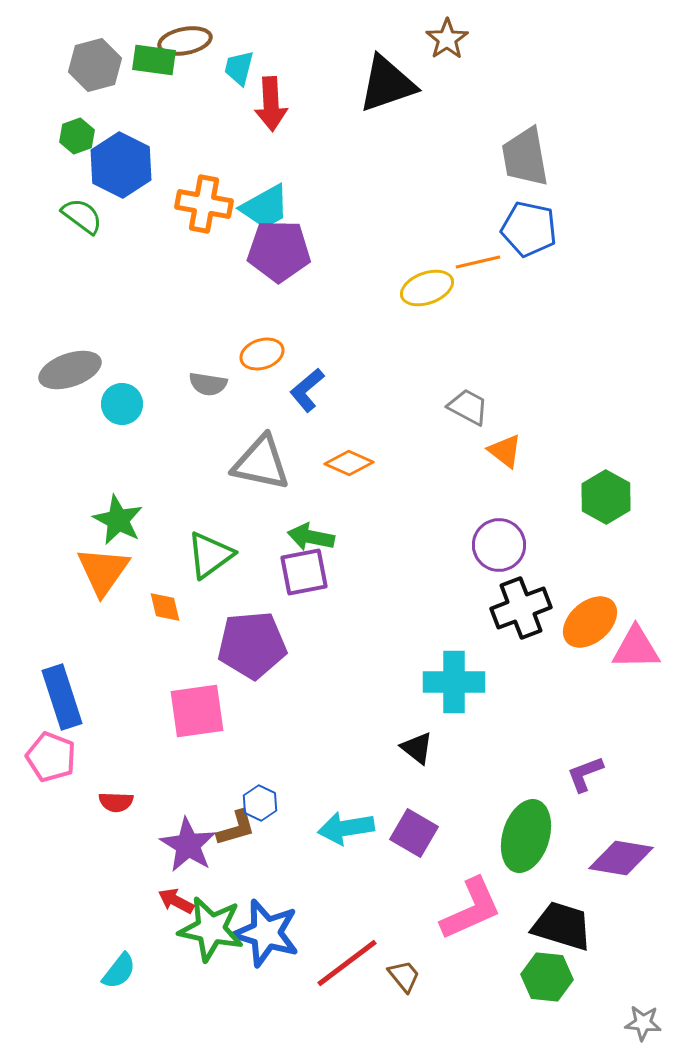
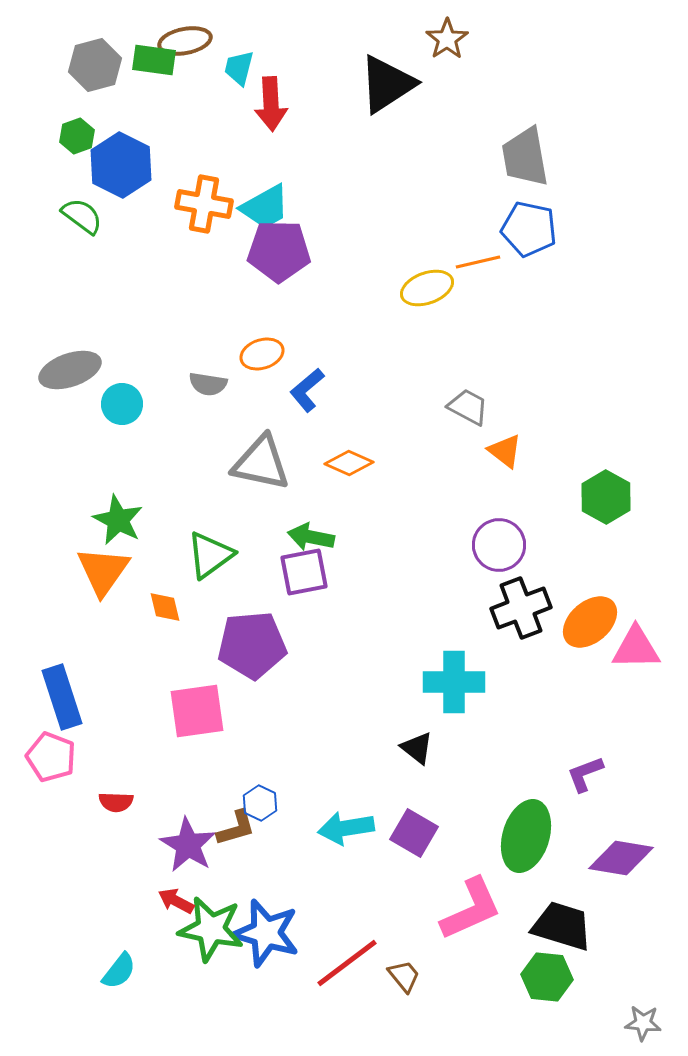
black triangle at (387, 84): rotated 14 degrees counterclockwise
